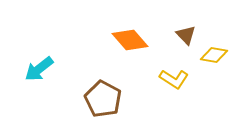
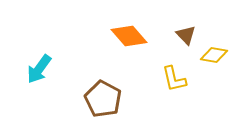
orange diamond: moved 1 px left, 4 px up
cyan arrow: rotated 16 degrees counterclockwise
yellow L-shape: rotated 44 degrees clockwise
